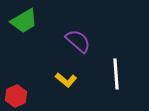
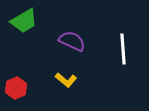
purple semicircle: moved 6 px left; rotated 16 degrees counterclockwise
white line: moved 7 px right, 25 px up
red hexagon: moved 8 px up
